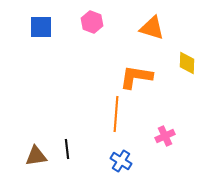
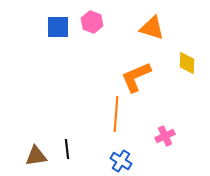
blue square: moved 17 px right
orange L-shape: rotated 32 degrees counterclockwise
